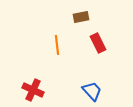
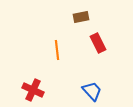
orange line: moved 5 px down
